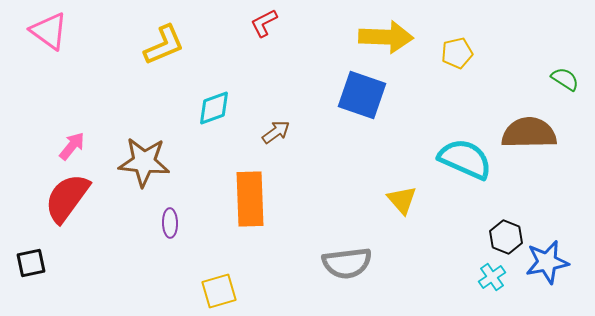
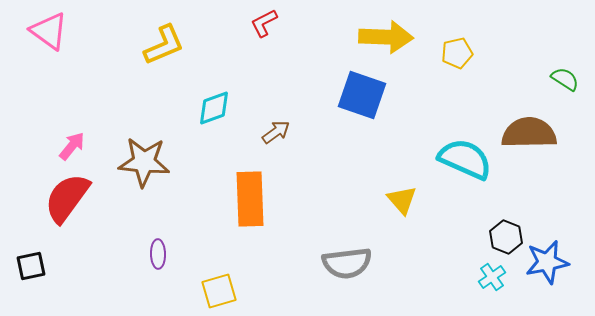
purple ellipse: moved 12 px left, 31 px down
black square: moved 3 px down
